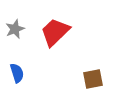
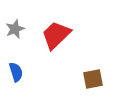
red trapezoid: moved 1 px right, 3 px down
blue semicircle: moved 1 px left, 1 px up
